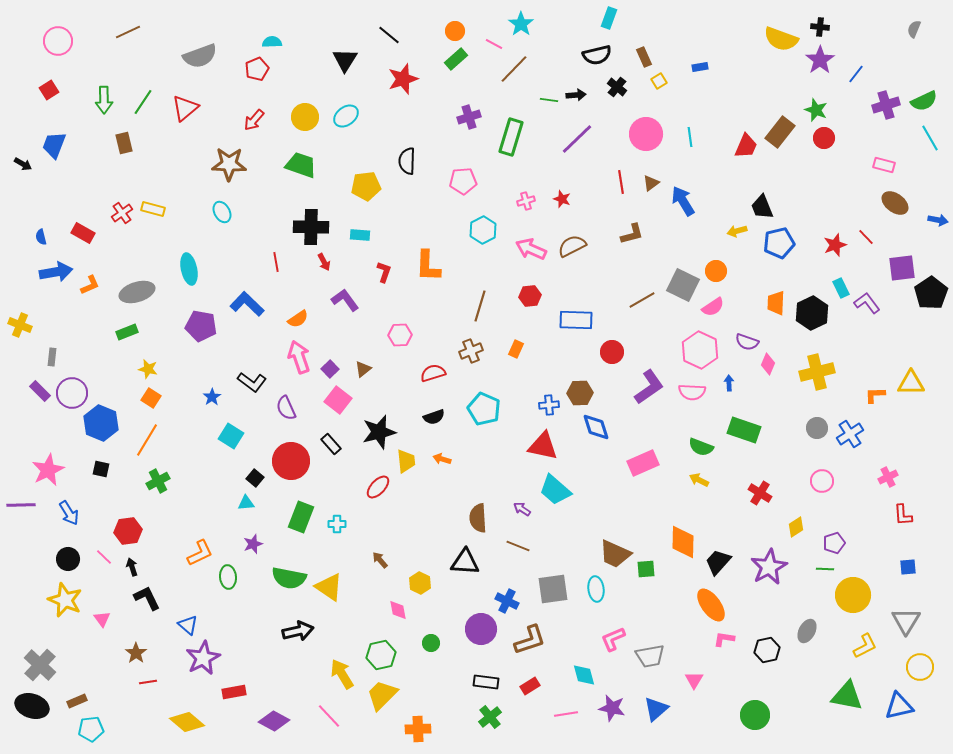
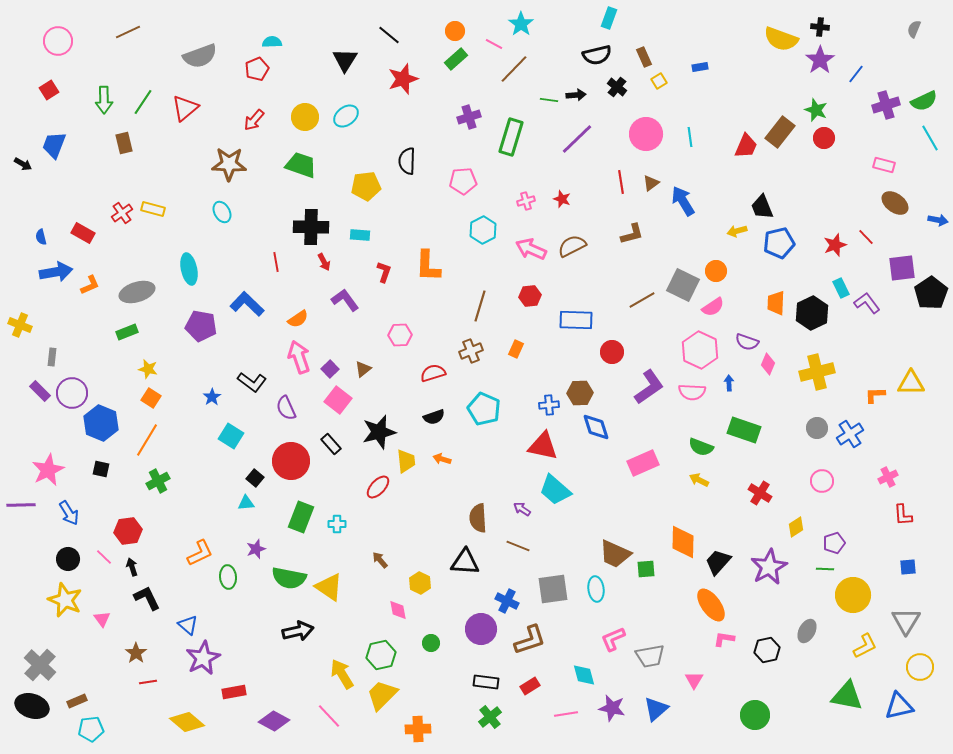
purple star at (253, 544): moved 3 px right, 5 px down
